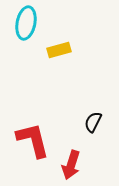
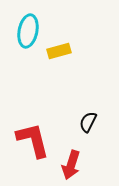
cyan ellipse: moved 2 px right, 8 px down
yellow rectangle: moved 1 px down
black semicircle: moved 5 px left
